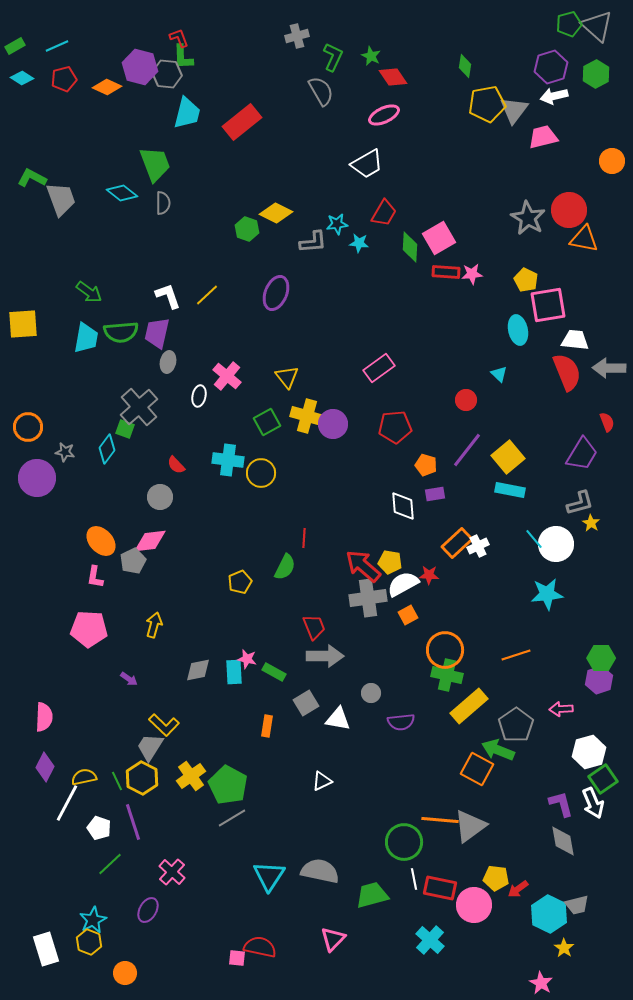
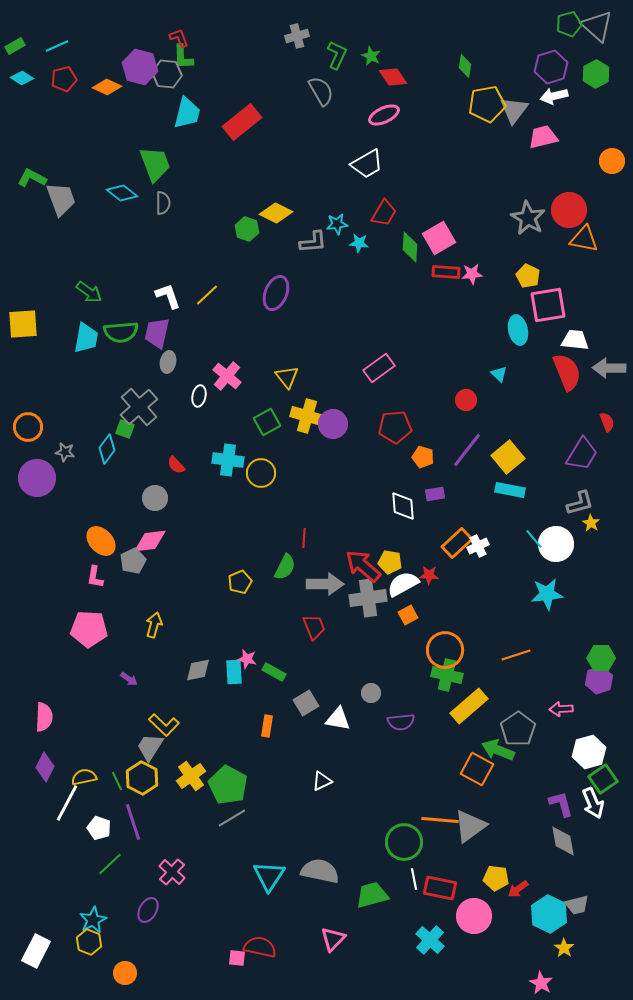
green L-shape at (333, 57): moved 4 px right, 2 px up
yellow pentagon at (526, 280): moved 2 px right, 4 px up
orange pentagon at (426, 465): moved 3 px left, 8 px up
gray circle at (160, 497): moved 5 px left, 1 px down
gray arrow at (325, 656): moved 72 px up
gray pentagon at (516, 725): moved 2 px right, 4 px down
pink circle at (474, 905): moved 11 px down
white rectangle at (46, 949): moved 10 px left, 2 px down; rotated 44 degrees clockwise
